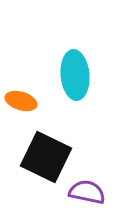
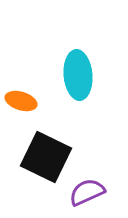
cyan ellipse: moved 3 px right
purple semicircle: rotated 36 degrees counterclockwise
